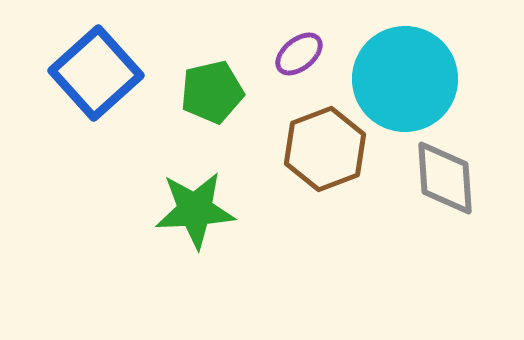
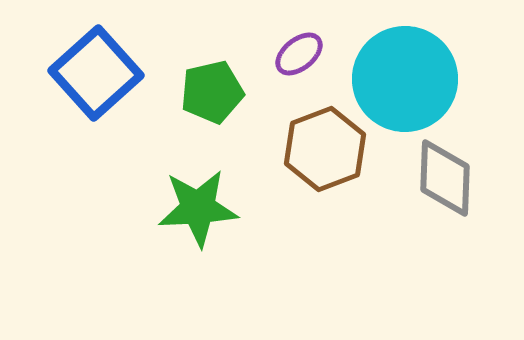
gray diamond: rotated 6 degrees clockwise
green star: moved 3 px right, 2 px up
